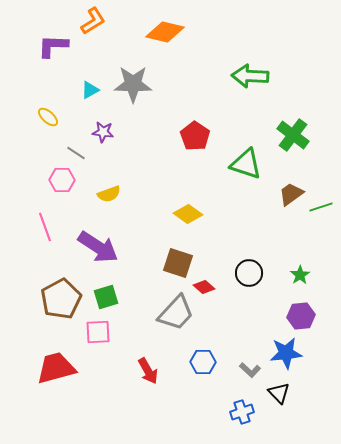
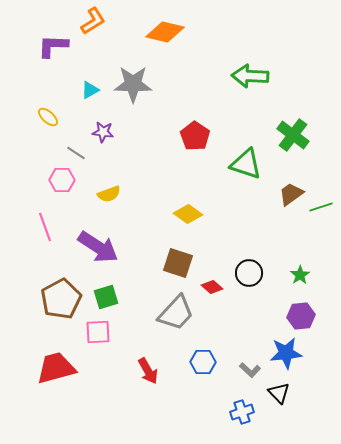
red diamond: moved 8 px right
